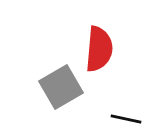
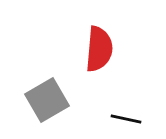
gray square: moved 14 px left, 13 px down
